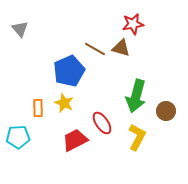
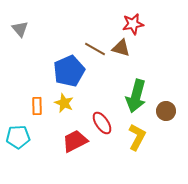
orange rectangle: moved 1 px left, 2 px up
red trapezoid: moved 1 px down
